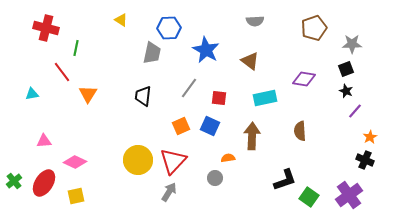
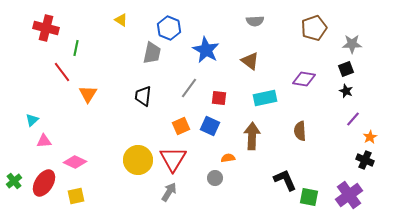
blue hexagon: rotated 25 degrees clockwise
cyan triangle: moved 26 px down; rotated 32 degrees counterclockwise
purple line: moved 2 px left, 8 px down
red triangle: moved 2 px up; rotated 12 degrees counterclockwise
black L-shape: rotated 95 degrees counterclockwise
green square: rotated 24 degrees counterclockwise
